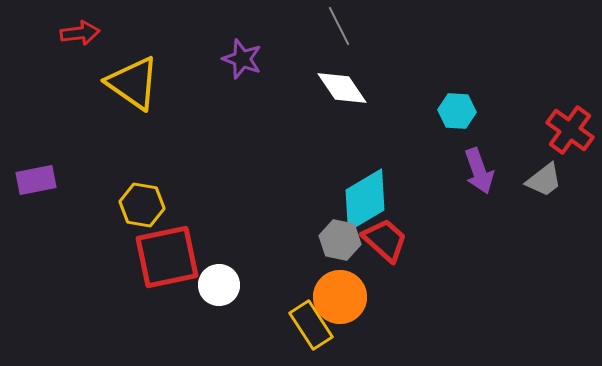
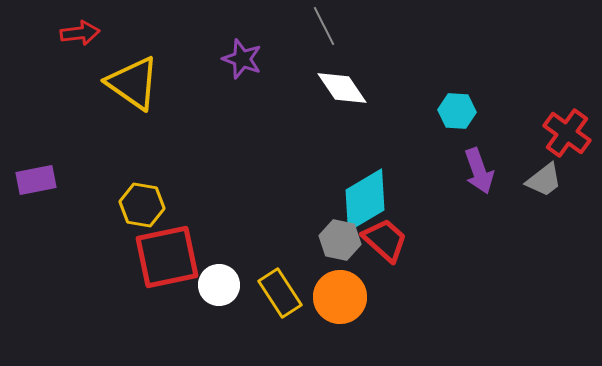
gray line: moved 15 px left
red cross: moved 3 px left, 3 px down
yellow rectangle: moved 31 px left, 32 px up
